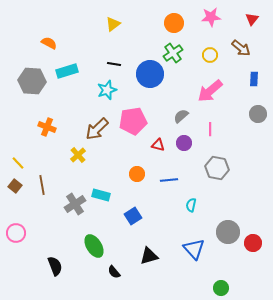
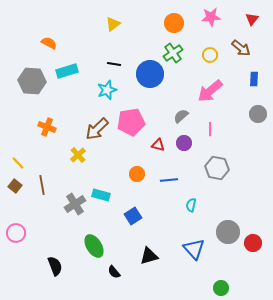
pink pentagon at (133, 121): moved 2 px left, 1 px down
